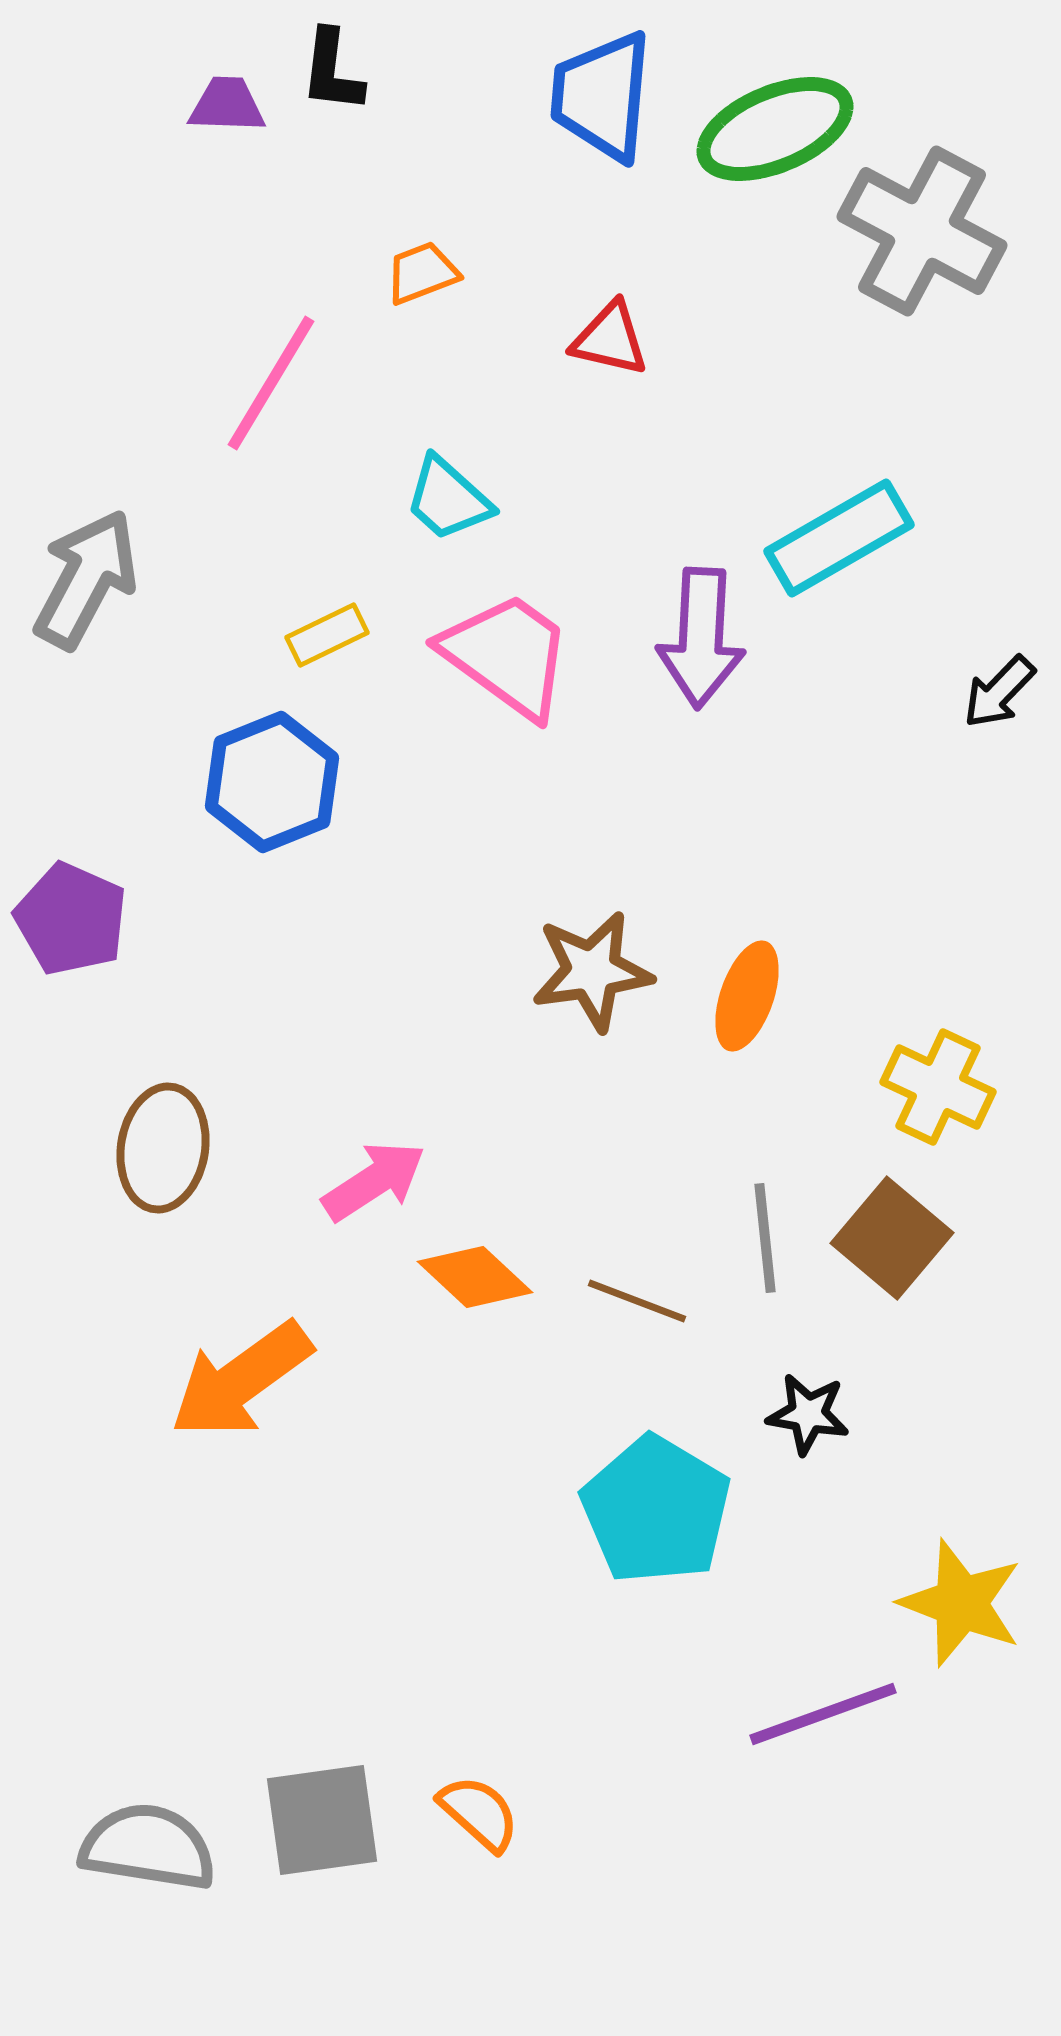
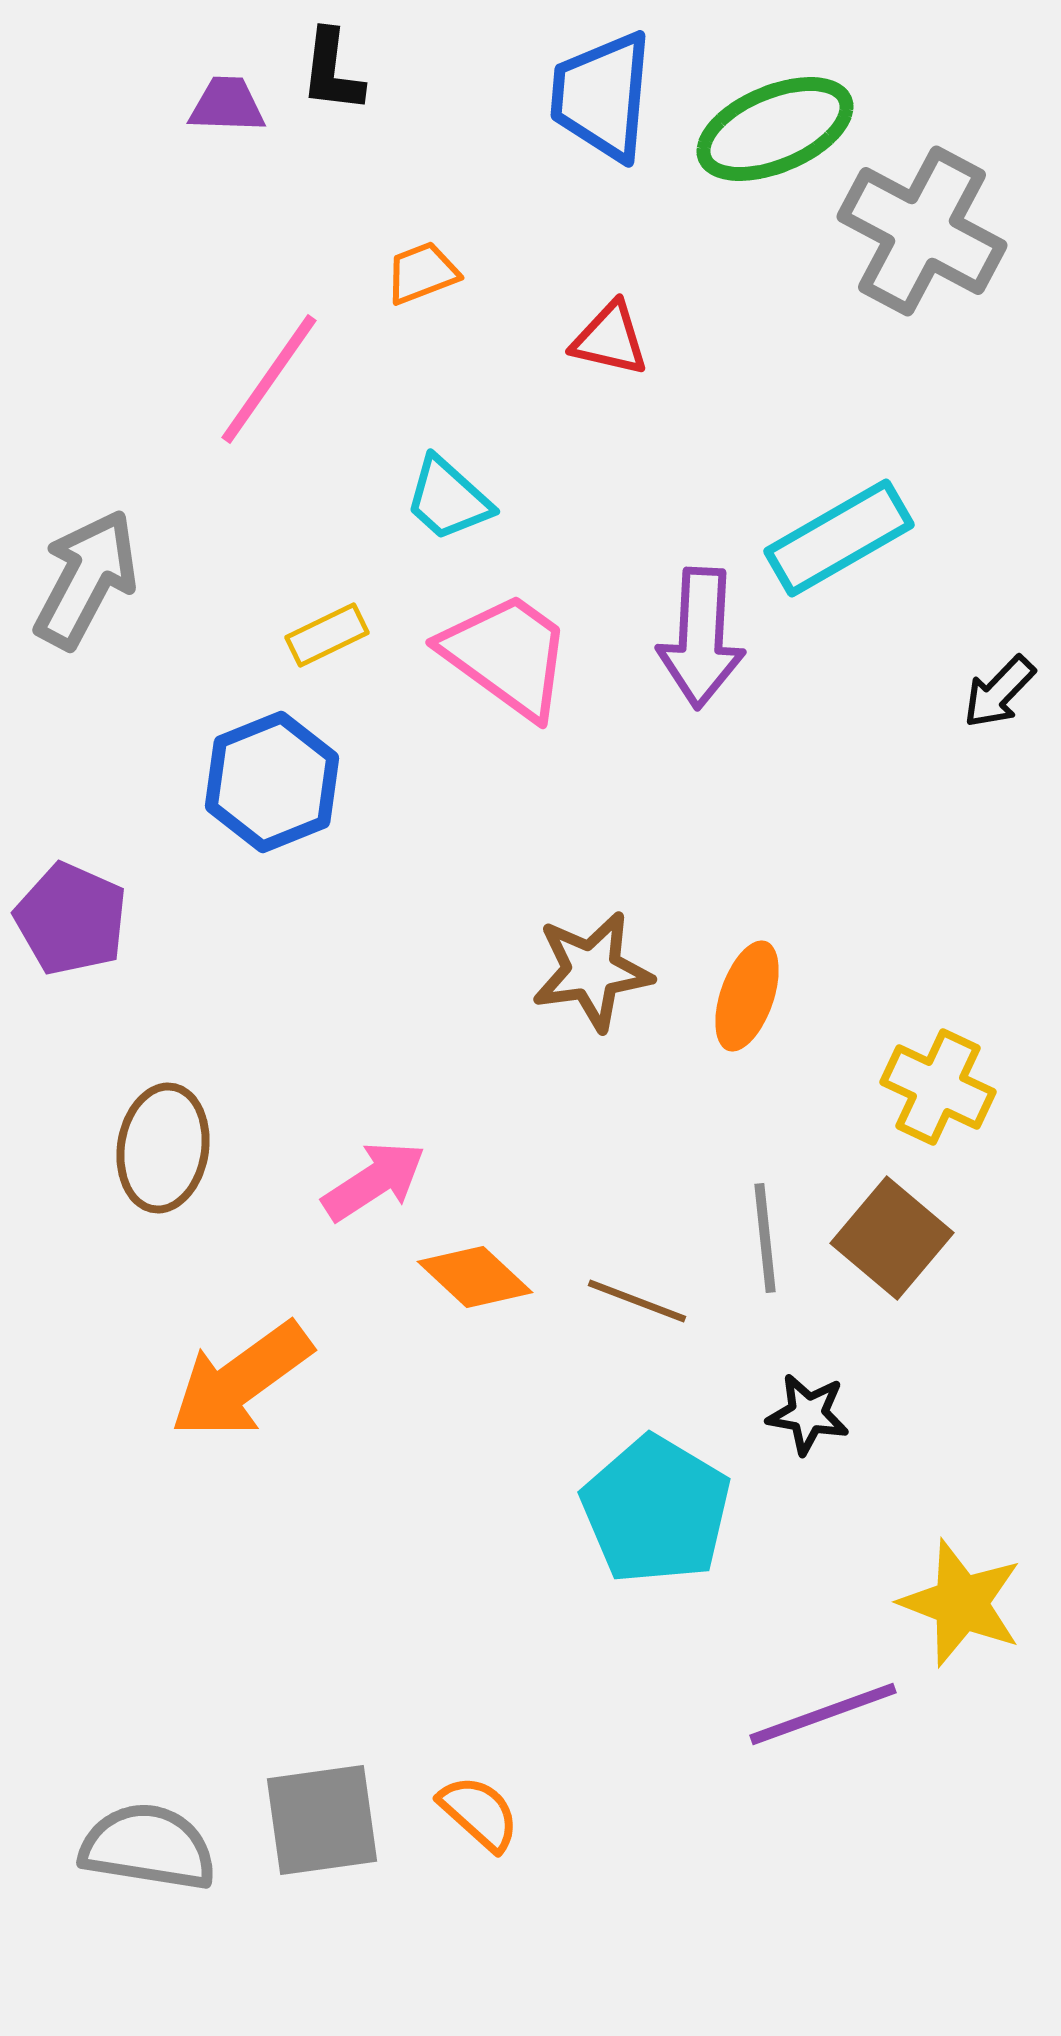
pink line: moved 2 px left, 4 px up; rotated 4 degrees clockwise
